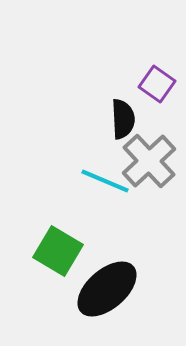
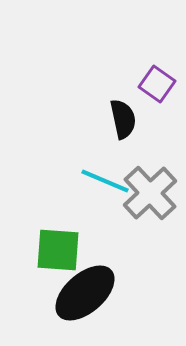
black semicircle: rotated 9 degrees counterclockwise
gray cross: moved 1 px right, 32 px down
green square: moved 1 px up; rotated 27 degrees counterclockwise
black ellipse: moved 22 px left, 4 px down
